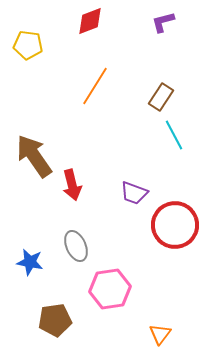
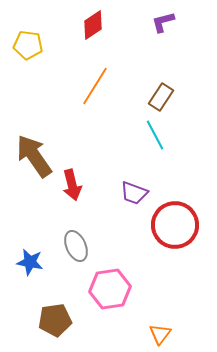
red diamond: moved 3 px right, 4 px down; rotated 12 degrees counterclockwise
cyan line: moved 19 px left
